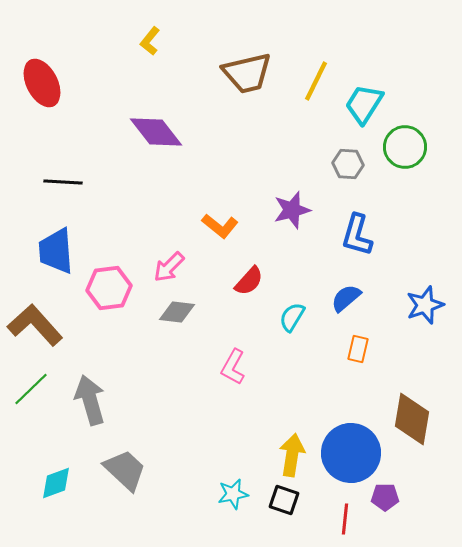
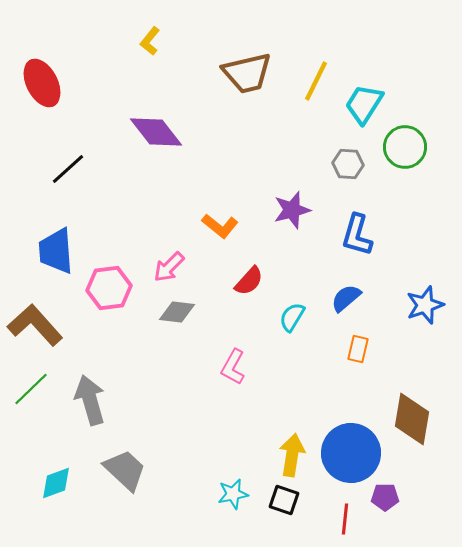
black line: moved 5 px right, 13 px up; rotated 45 degrees counterclockwise
